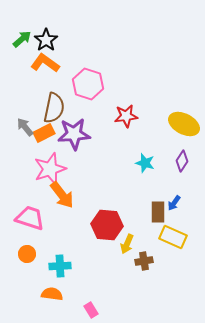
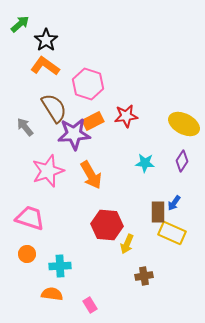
green arrow: moved 2 px left, 15 px up
orange L-shape: moved 3 px down
brown semicircle: rotated 44 degrees counterclockwise
orange rectangle: moved 49 px right, 12 px up
cyan star: rotated 12 degrees counterclockwise
pink star: moved 2 px left, 2 px down
orange arrow: moved 29 px right, 20 px up; rotated 8 degrees clockwise
yellow rectangle: moved 1 px left, 4 px up
brown cross: moved 15 px down
pink rectangle: moved 1 px left, 5 px up
